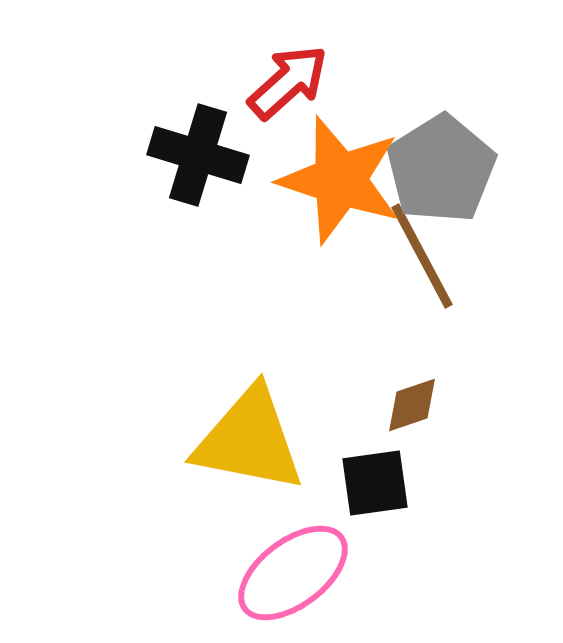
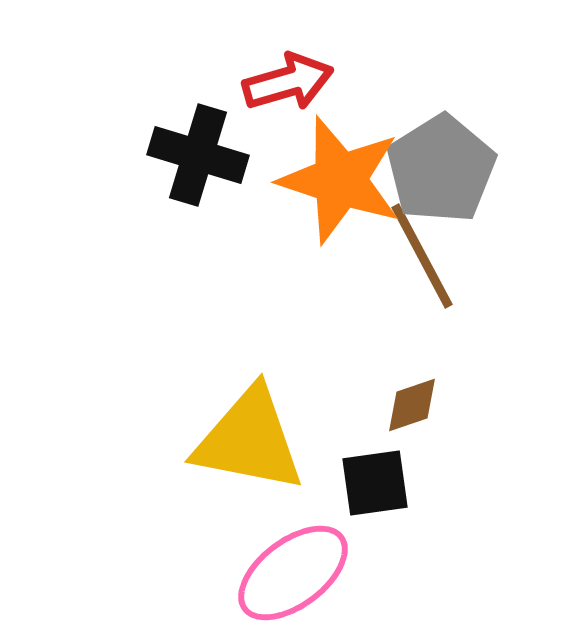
red arrow: rotated 26 degrees clockwise
